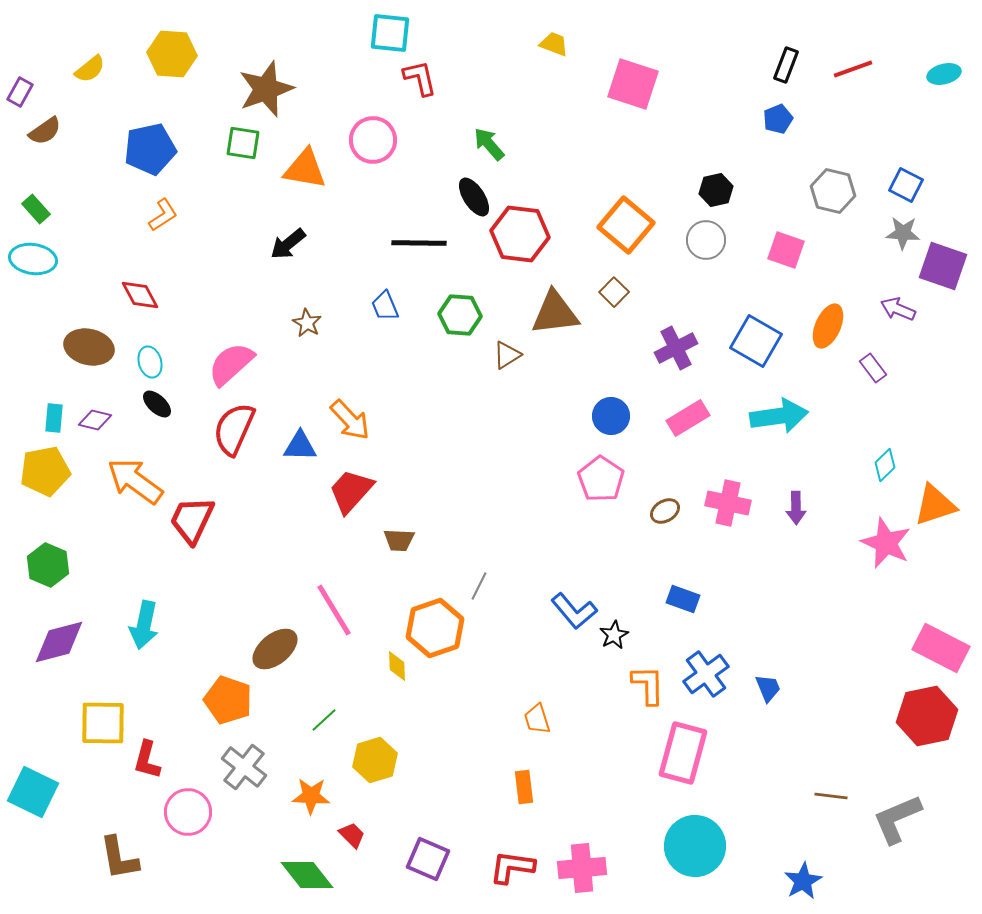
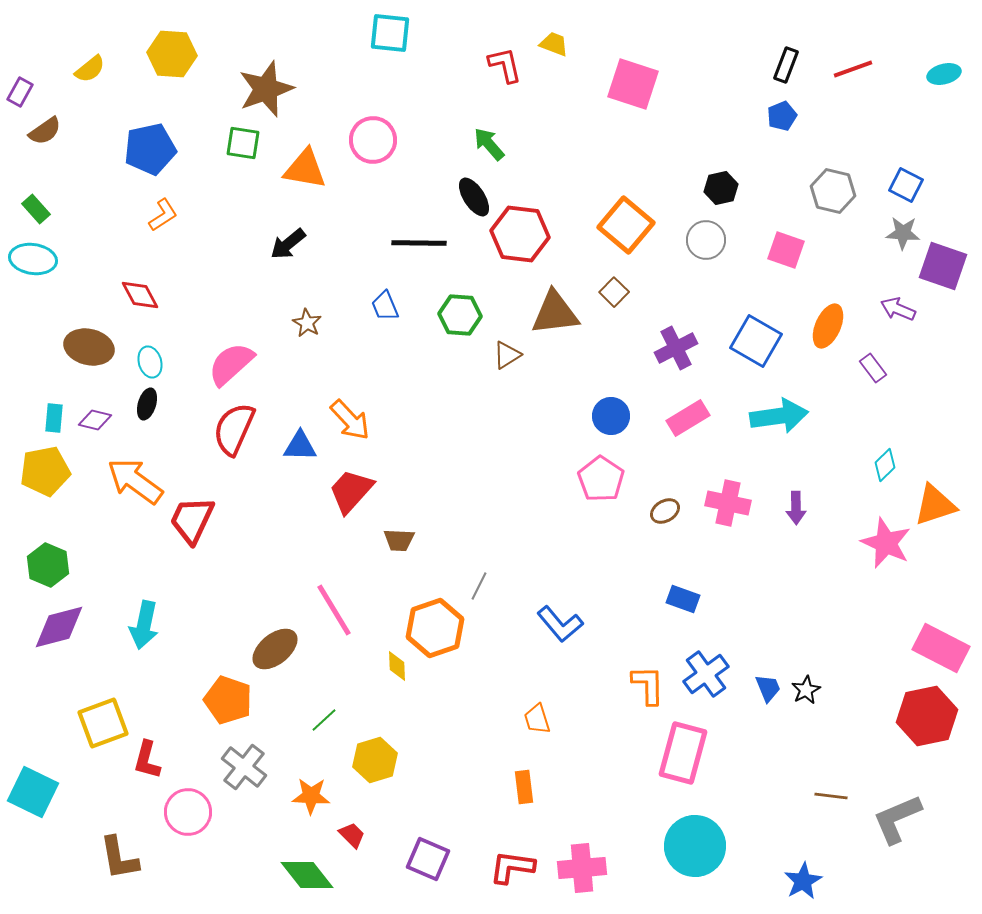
red L-shape at (420, 78): moved 85 px right, 13 px up
blue pentagon at (778, 119): moved 4 px right, 3 px up
black hexagon at (716, 190): moved 5 px right, 2 px up
black ellipse at (157, 404): moved 10 px left; rotated 64 degrees clockwise
blue L-shape at (574, 611): moved 14 px left, 13 px down
black star at (614, 635): moved 192 px right, 55 px down
purple diamond at (59, 642): moved 15 px up
yellow square at (103, 723): rotated 21 degrees counterclockwise
